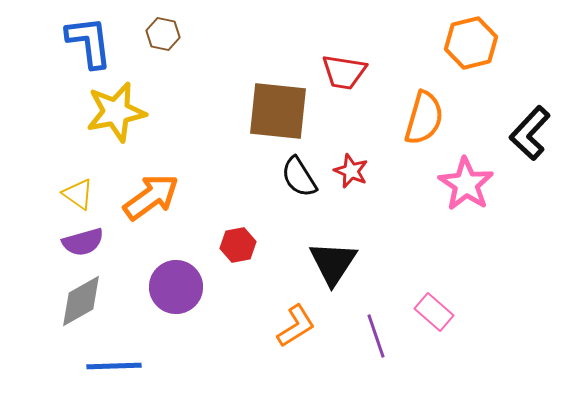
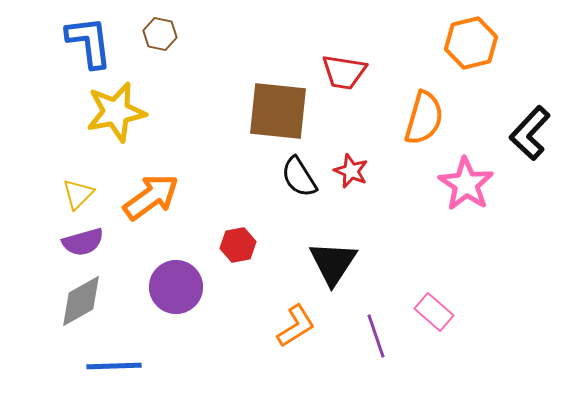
brown hexagon: moved 3 px left
yellow triangle: rotated 40 degrees clockwise
